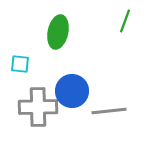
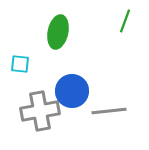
gray cross: moved 2 px right, 4 px down; rotated 9 degrees counterclockwise
